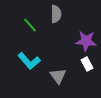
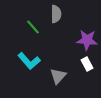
green line: moved 3 px right, 2 px down
purple star: moved 1 px right, 1 px up
gray triangle: rotated 18 degrees clockwise
